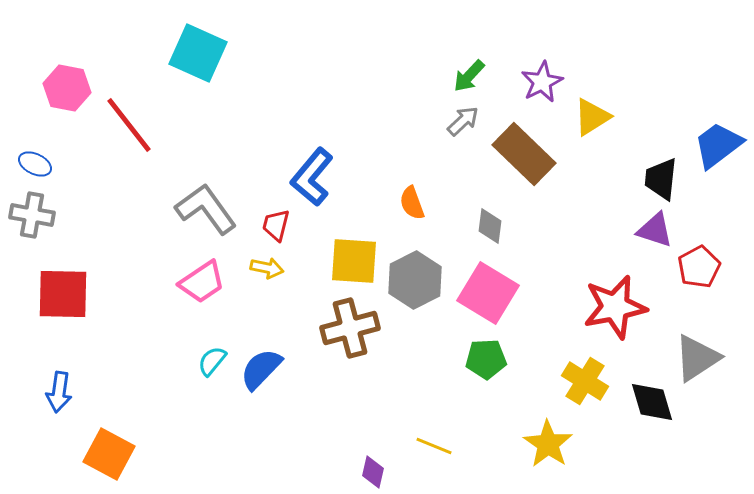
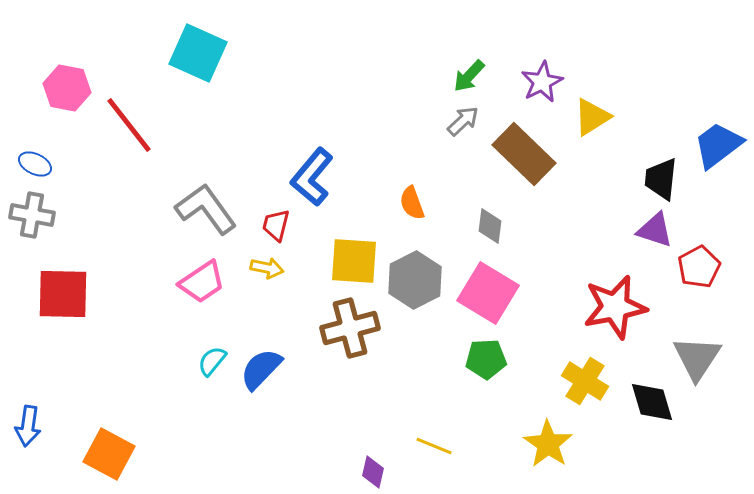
gray triangle: rotated 24 degrees counterclockwise
blue arrow: moved 31 px left, 34 px down
